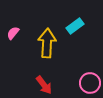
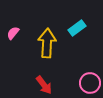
cyan rectangle: moved 2 px right, 2 px down
